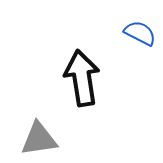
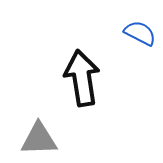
gray triangle: rotated 6 degrees clockwise
